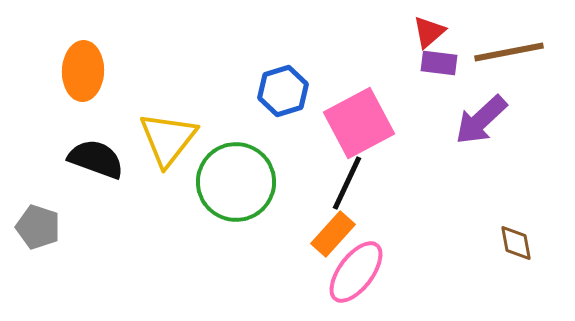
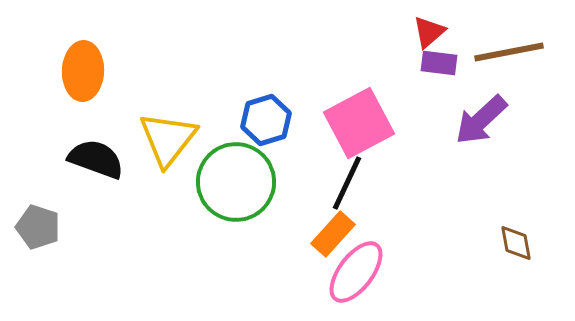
blue hexagon: moved 17 px left, 29 px down
